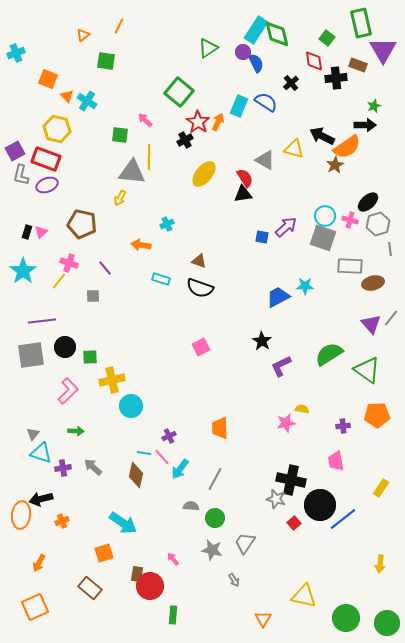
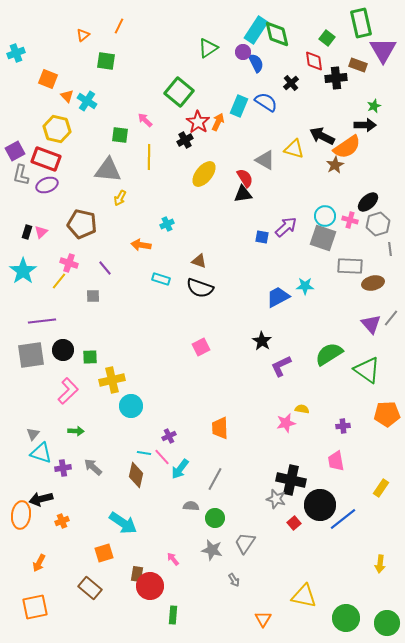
gray triangle at (132, 172): moved 24 px left, 2 px up
black circle at (65, 347): moved 2 px left, 3 px down
orange pentagon at (377, 415): moved 10 px right, 1 px up
orange square at (35, 607): rotated 12 degrees clockwise
